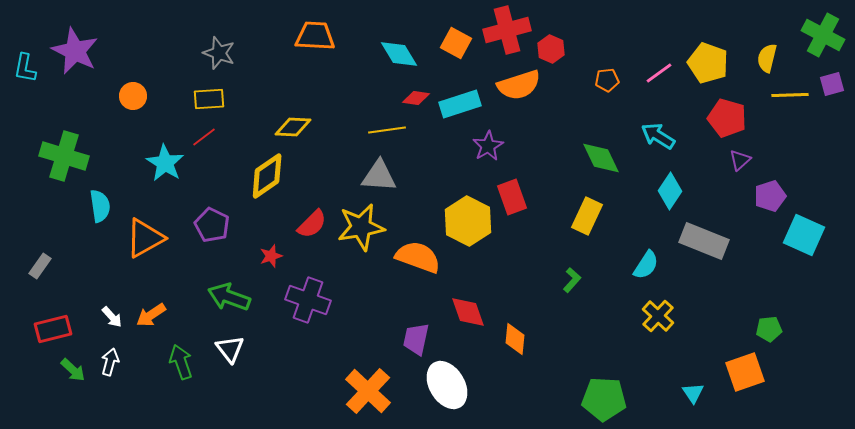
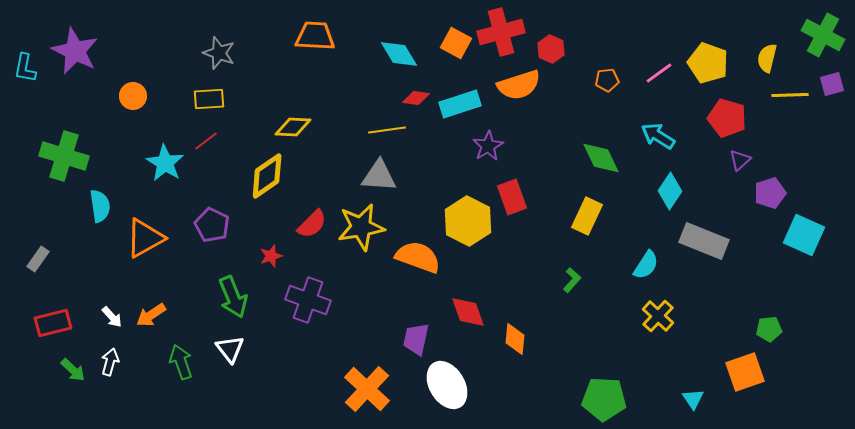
red cross at (507, 30): moved 6 px left, 2 px down
red line at (204, 137): moved 2 px right, 4 px down
purple pentagon at (770, 196): moved 3 px up
gray rectangle at (40, 266): moved 2 px left, 7 px up
green arrow at (229, 297): moved 4 px right; rotated 132 degrees counterclockwise
red rectangle at (53, 329): moved 6 px up
orange cross at (368, 391): moved 1 px left, 2 px up
cyan triangle at (693, 393): moved 6 px down
